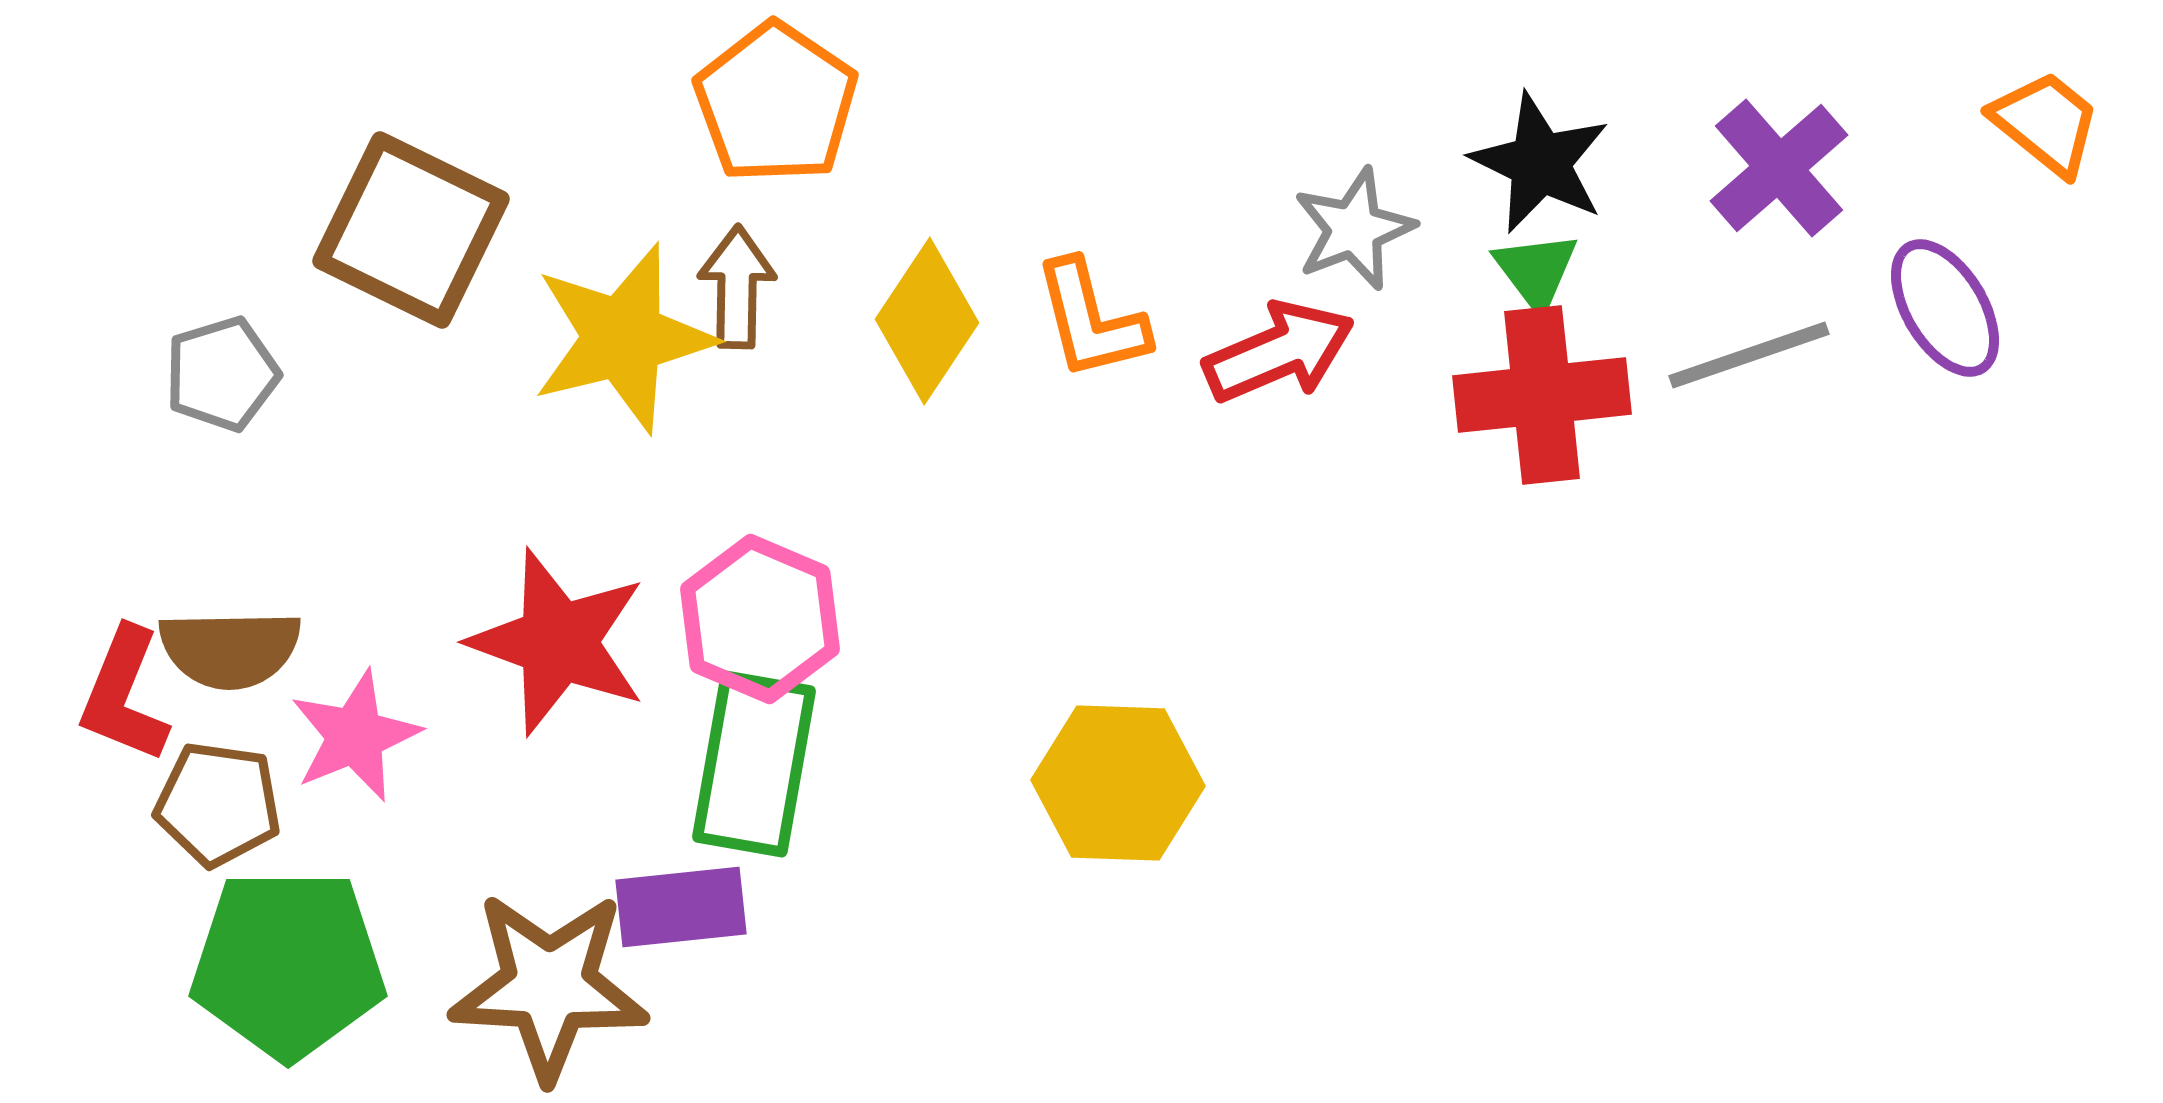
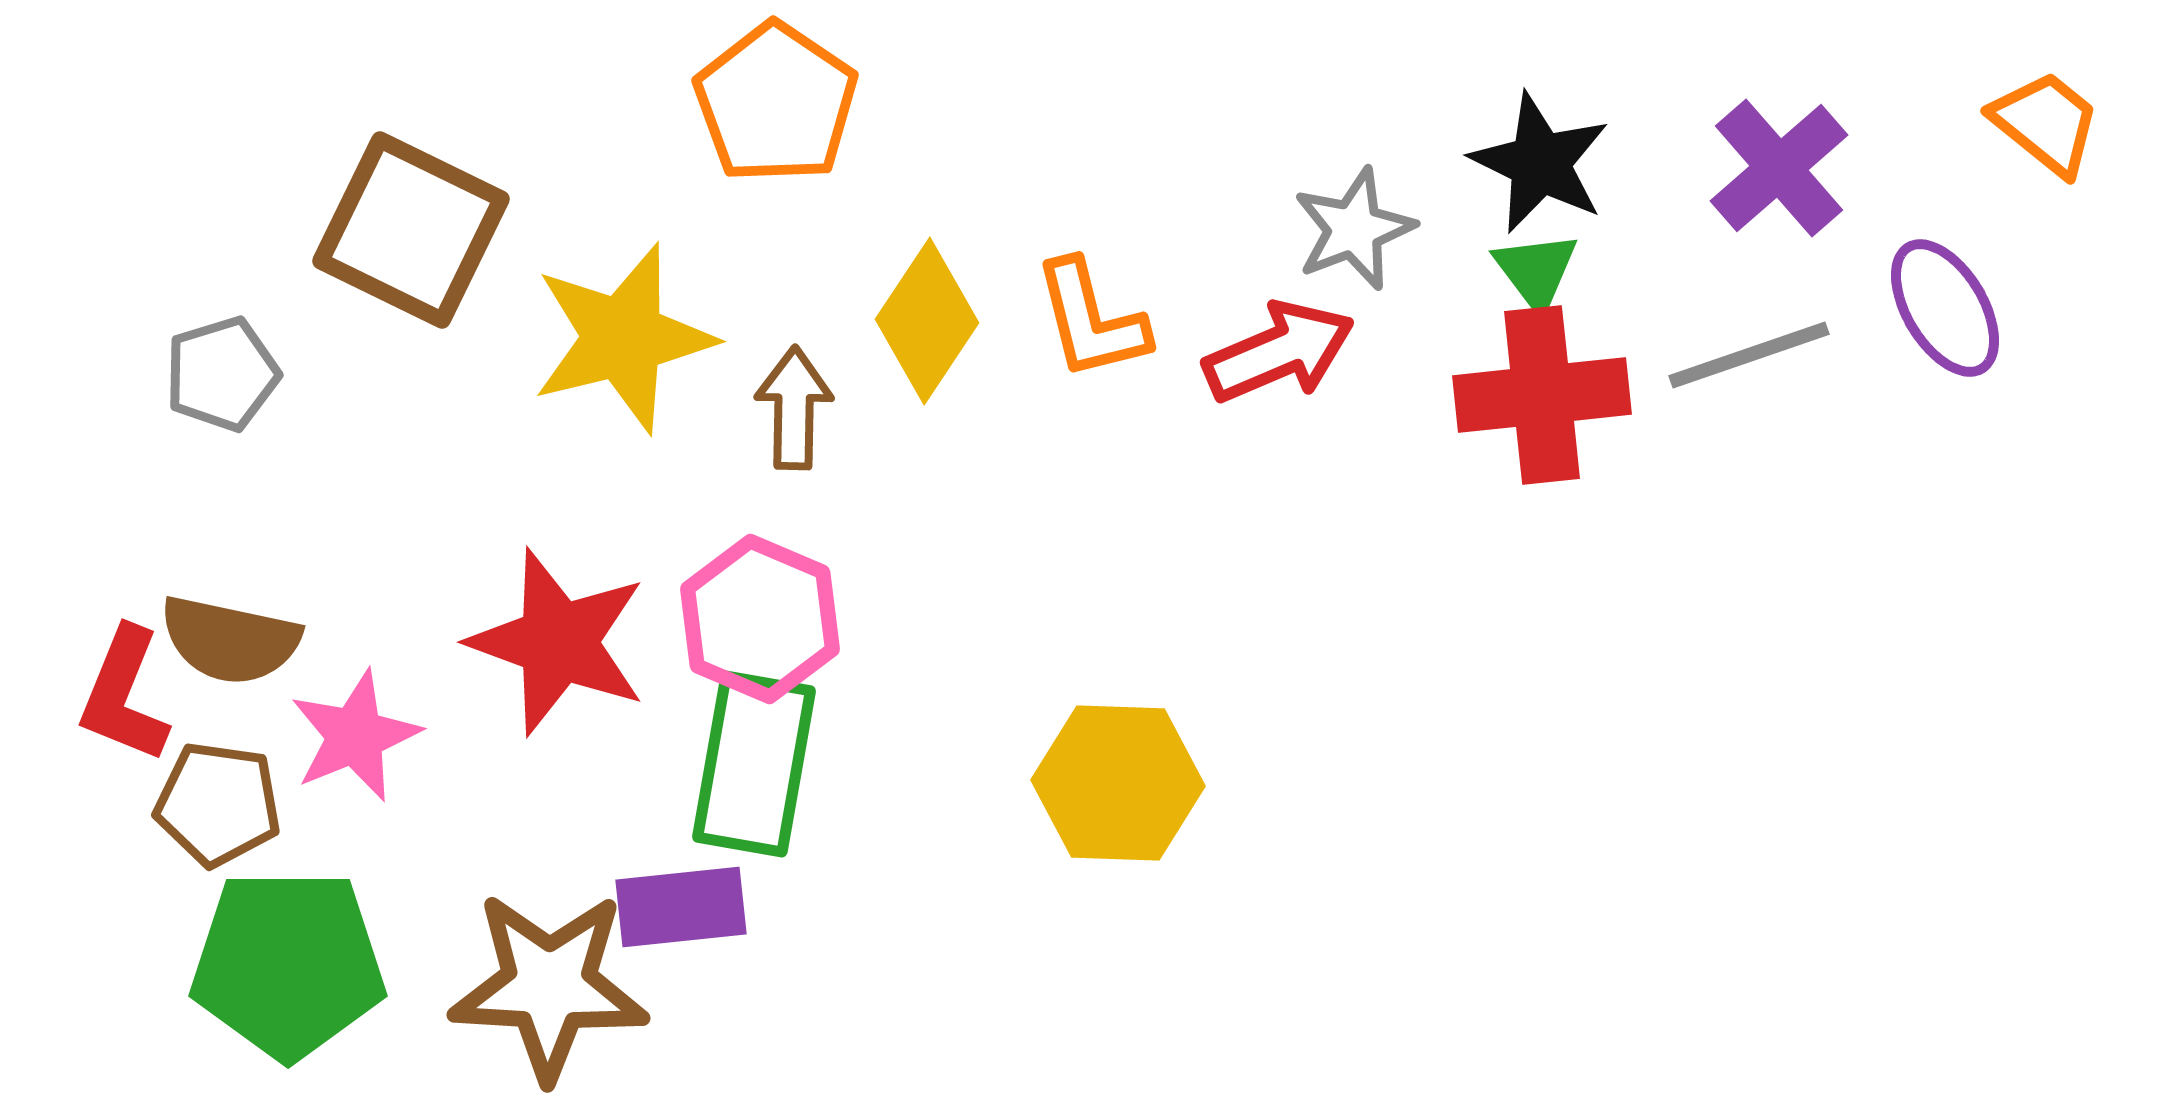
brown arrow: moved 57 px right, 121 px down
brown semicircle: moved 9 px up; rotated 13 degrees clockwise
